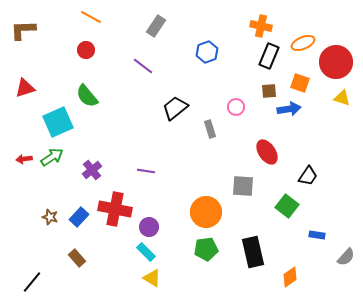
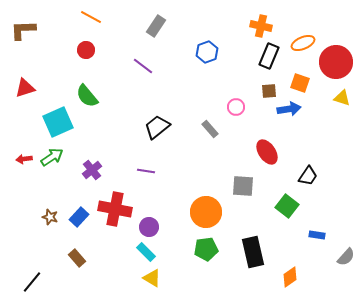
black trapezoid at (175, 108): moved 18 px left, 19 px down
gray rectangle at (210, 129): rotated 24 degrees counterclockwise
